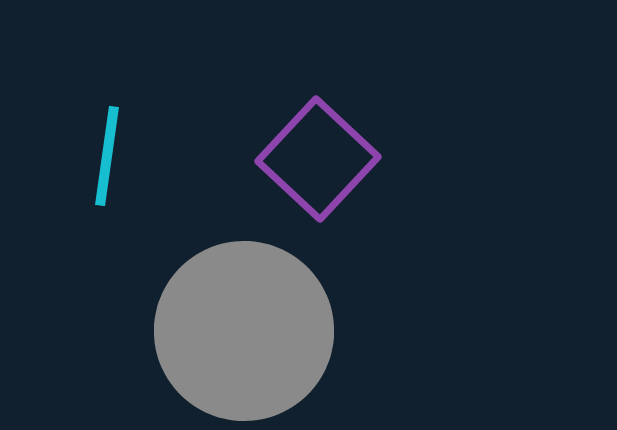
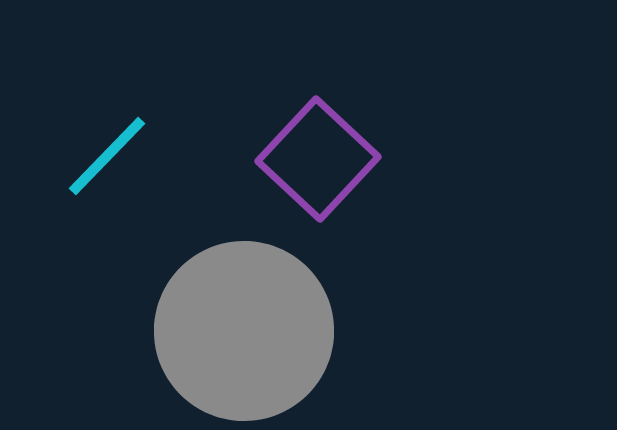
cyan line: rotated 36 degrees clockwise
